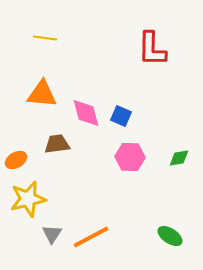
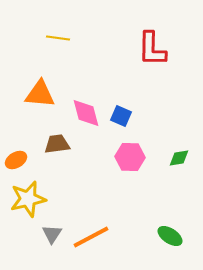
yellow line: moved 13 px right
orange triangle: moved 2 px left
